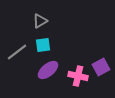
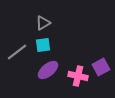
gray triangle: moved 3 px right, 2 px down
